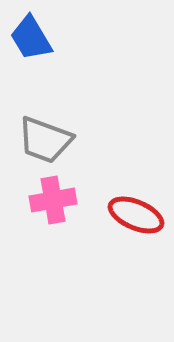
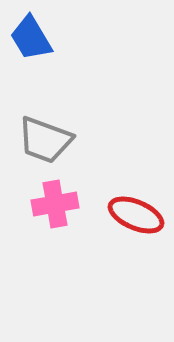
pink cross: moved 2 px right, 4 px down
